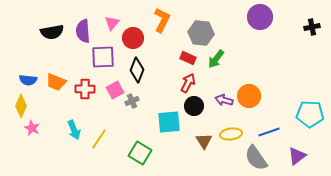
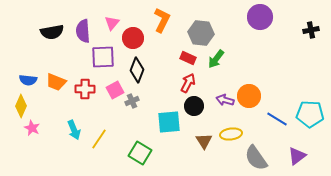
black cross: moved 1 px left, 3 px down
purple arrow: moved 1 px right
blue line: moved 8 px right, 13 px up; rotated 50 degrees clockwise
